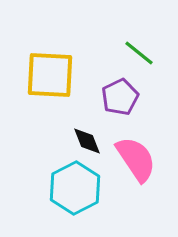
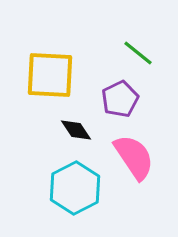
green line: moved 1 px left
purple pentagon: moved 2 px down
black diamond: moved 11 px left, 11 px up; rotated 12 degrees counterclockwise
pink semicircle: moved 2 px left, 2 px up
